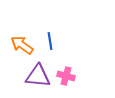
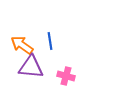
purple triangle: moved 7 px left, 9 px up
